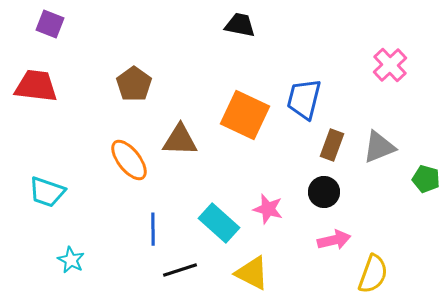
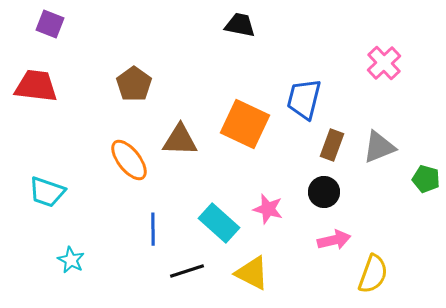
pink cross: moved 6 px left, 2 px up
orange square: moved 9 px down
black line: moved 7 px right, 1 px down
